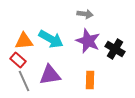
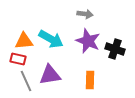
black cross: rotated 12 degrees counterclockwise
red rectangle: moved 1 px up; rotated 28 degrees counterclockwise
gray line: moved 2 px right
